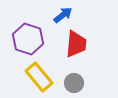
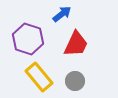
blue arrow: moved 1 px left, 1 px up
red trapezoid: rotated 20 degrees clockwise
gray circle: moved 1 px right, 2 px up
